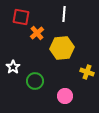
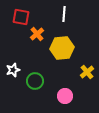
orange cross: moved 1 px down
white star: moved 3 px down; rotated 16 degrees clockwise
yellow cross: rotated 32 degrees clockwise
